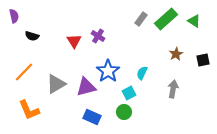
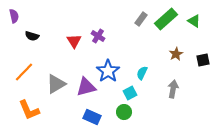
cyan square: moved 1 px right
